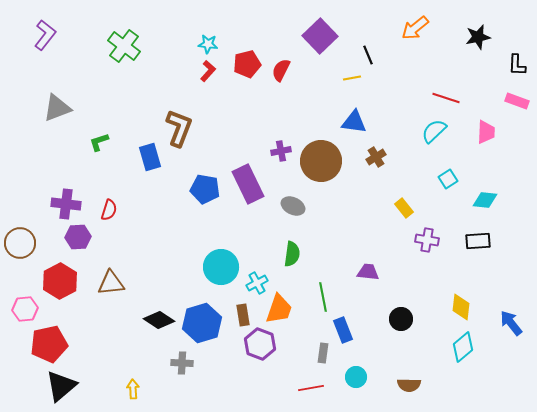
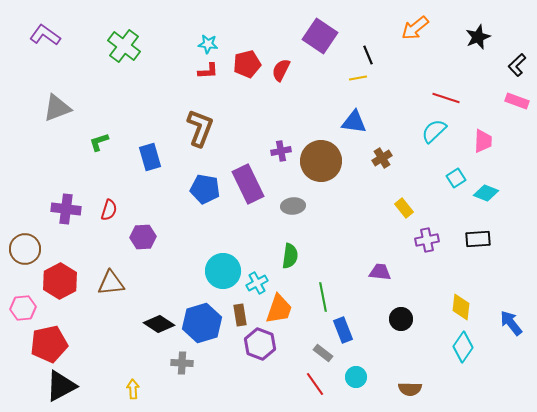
purple L-shape at (45, 35): rotated 92 degrees counterclockwise
purple square at (320, 36): rotated 12 degrees counterclockwise
black star at (478, 37): rotated 10 degrees counterclockwise
black L-shape at (517, 65): rotated 45 degrees clockwise
red L-shape at (208, 71): rotated 45 degrees clockwise
yellow line at (352, 78): moved 6 px right
brown L-shape at (179, 128): moved 21 px right
pink trapezoid at (486, 132): moved 3 px left, 9 px down
brown cross at (376, 157): moved 6 px right, 1 px down
cyan square at (448, 179): moved 8 px right, 1 px up
cyan diamond at (485, 200): moved 1 px right, 7 px up; rotated 15 degrees clockwise
purple cross at (66, 204): moved 5 px down
gray ellipse at (293, 206): rotated 30 degrees counterclockwise
purple hexagon at (78, 237): moved 65 px right
purple cross at (427, 240): rotated 20 degrees counterclockwise
black rectangle at (478, 241): moved 2 px up
brown circle at (20, 243): moved 5 px right, 6 px down
green semicircle at (292, 254): moved 2 px left, 2 px down
cyan circle at (221, 267): moved 2 px right, 4 px down
purple trapezoid at (368, 272): moved 12 px right
pink hexagon at (25, 309): moved 2 px left, 1 px up
brown rectangle at (243, 315): moved 3 px left
black diamond at (159, 320): moved 4 px down
cyan diamond at (463, 347): rotated 16 degrees counterclockwise
gray rectangle at (323, 353): rotated 60 degrees counterclockwise
brown semicircle at (409, 385): moved 1 px right, 4 px down
black triangle at (61, 386): rotated 12 degrees clockwise
red line at (311, 388): moved 4 px right, 4 px up; rotated 65 degrees clockwise
